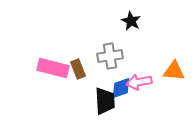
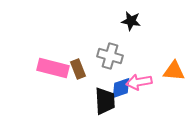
black star: rotated 18 degrees counterclockwise
gray cross: rotated 25 degrees clockwise
